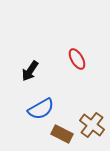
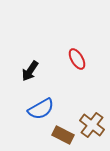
brown rectangle: moved 1 px right, 1 px down
